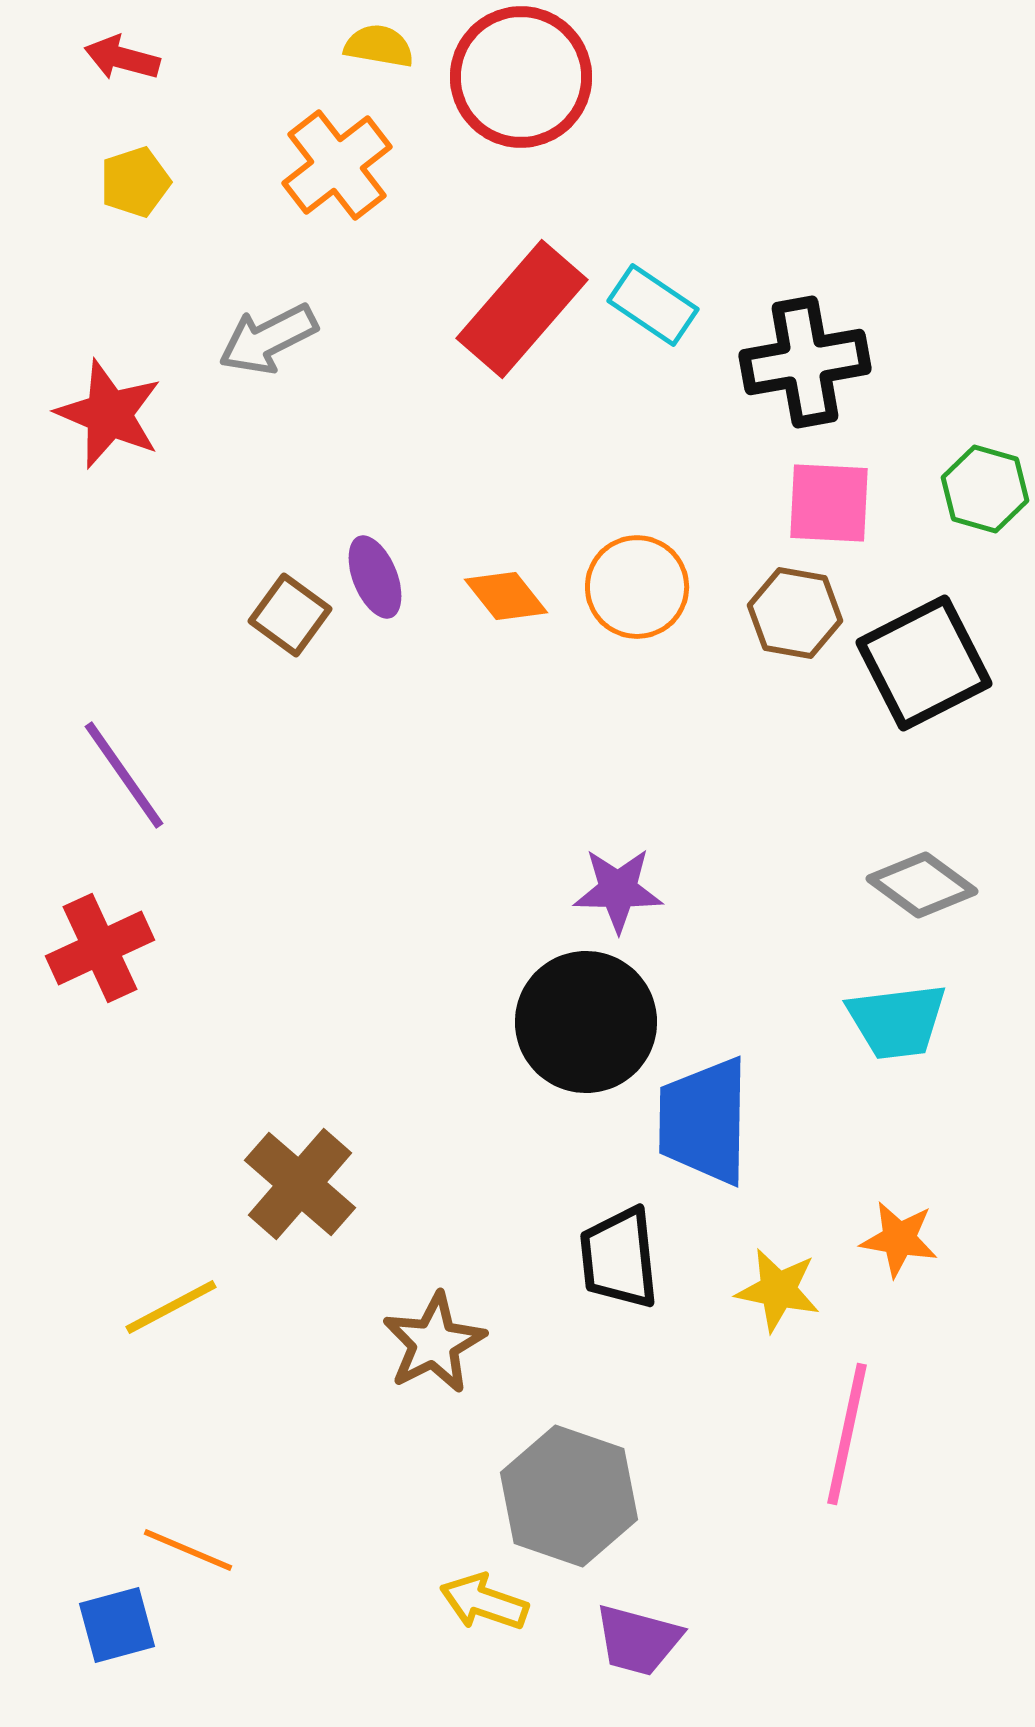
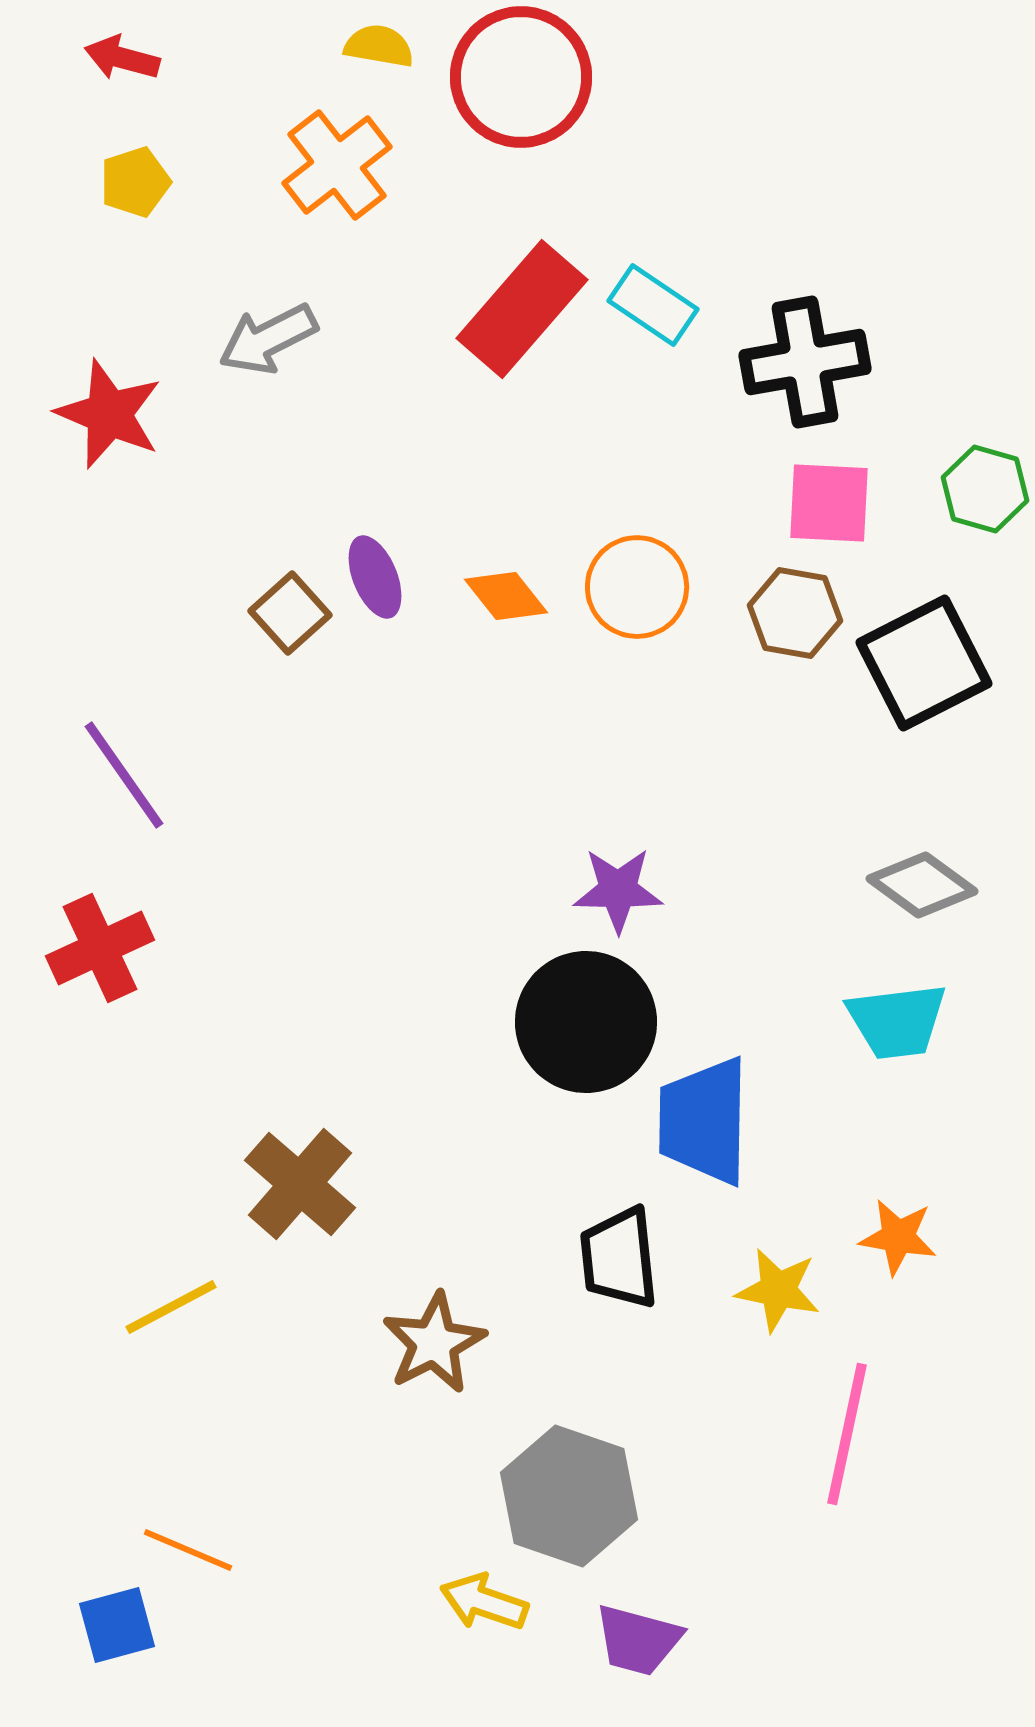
brown square: moved 2 px up; rotated 12 degrees clockwise
orange star: moved 1 px left, 2 px up
